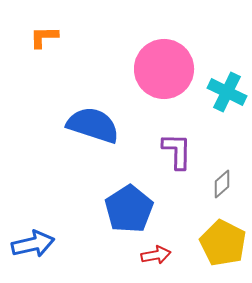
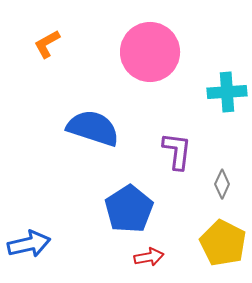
orange L-shape: moved 3 px right, 7 px down; rotated 28 degrees counterclockwise
pink circle: moved 14 px left, 17 px up
cyan cross: rotated 30 degrees counterclockwise
blue semicircle: moved 3 px down
purple L-shape: rotated 6 degrees clockwise
gray diamond: rotated 24 degrees counterclockwise
blue arrow: moved 4 px left
red arrow: moved 7 px left, 2 px down
